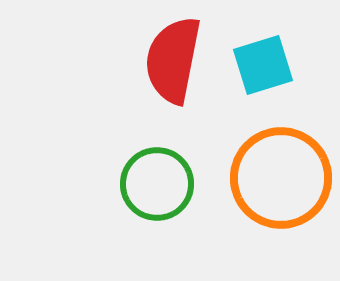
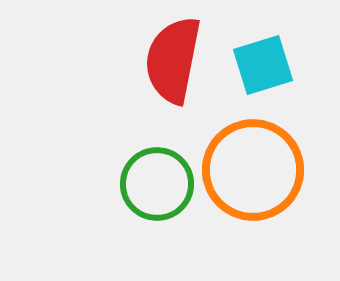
orange circle: moved 28 px left, 8 px up
